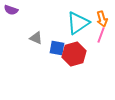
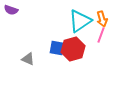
cyan triangle: moved 2 px right, 2 px up
gray triangle: moved 8 px left, 21 px down
red hexagon: moved 1 px left, 5 px up
